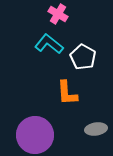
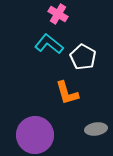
orange L-shape: rotated 12 degrees counterclockwise
